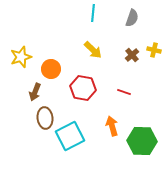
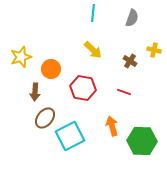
brown cross: moved 2 px left, 6 px down; rotated 16 degrees counterclockwise
brown arrow: rotated 18 degrees counterclockwise
brown ellipse: rotated 45 degrees clockwise
